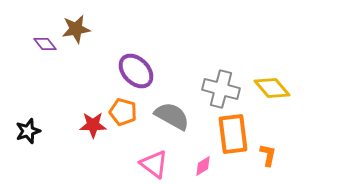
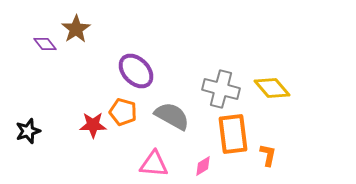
brown star: rotated 24 degrees counterclockwise
pink triangle: rotated 32 degrees counterclockwise
